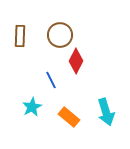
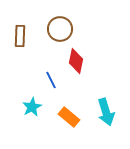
brown circle: moved 6 px up
red diamond: rotated 15 degrees counterclockwise
